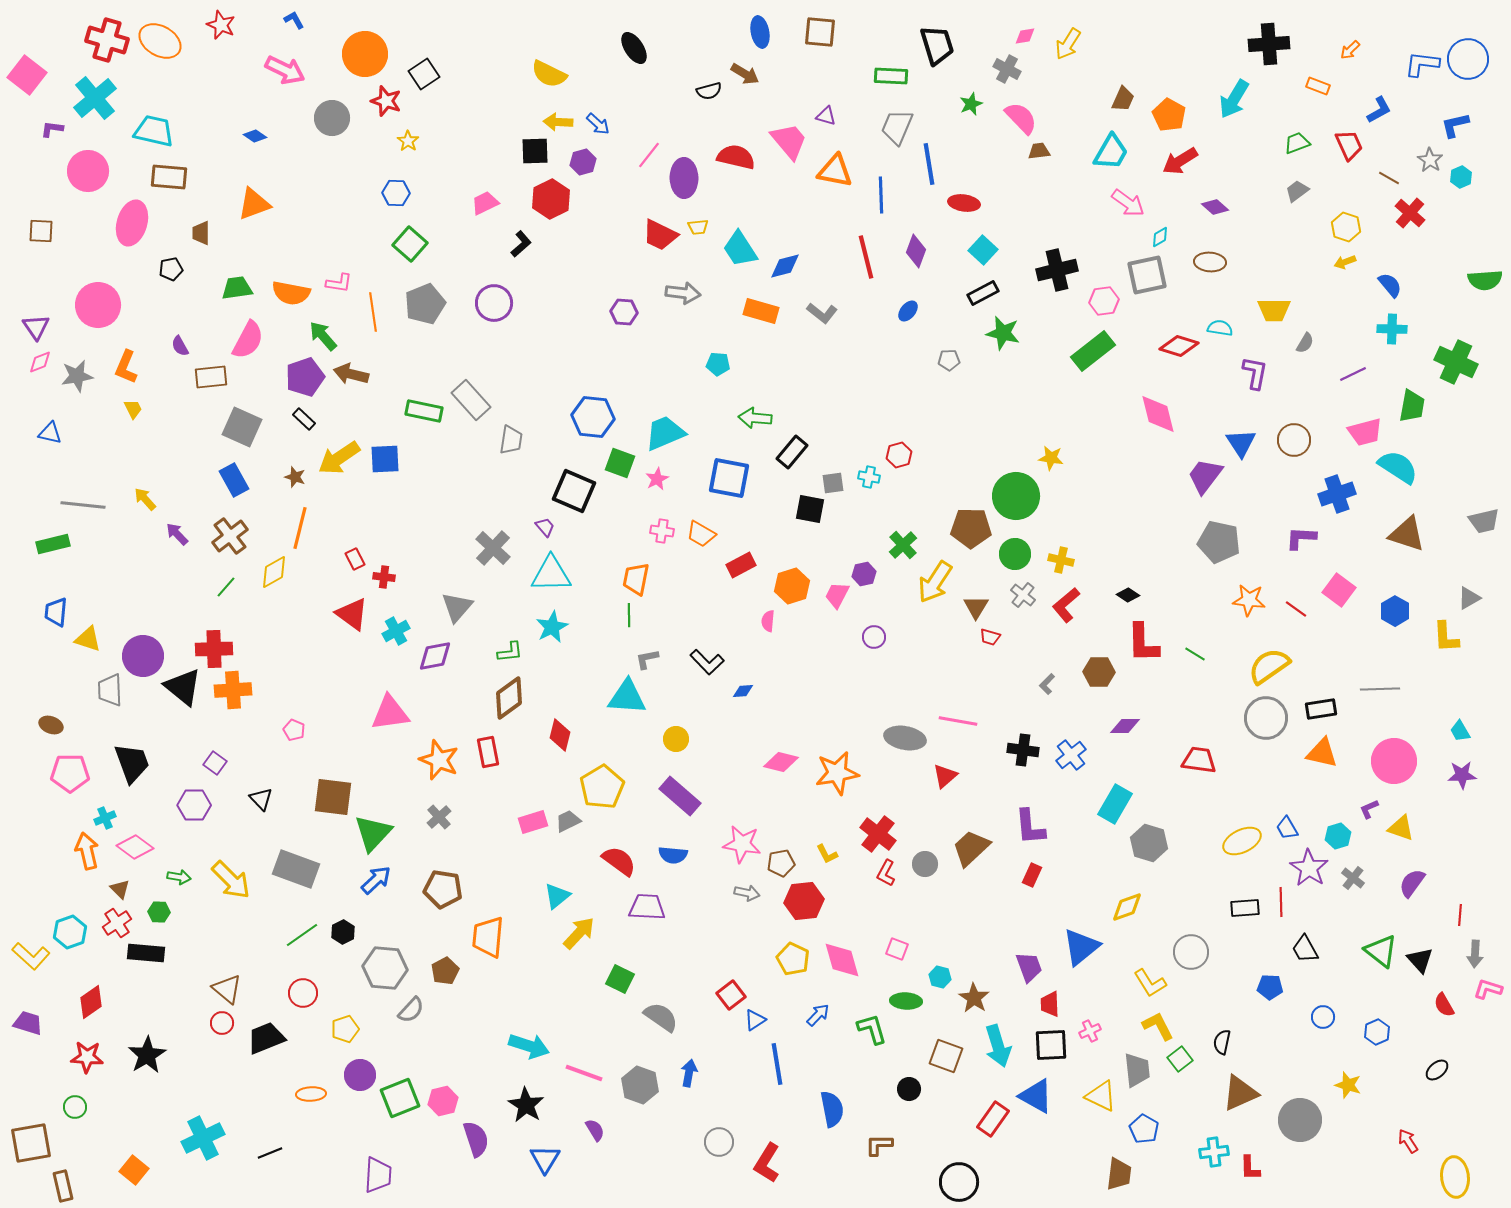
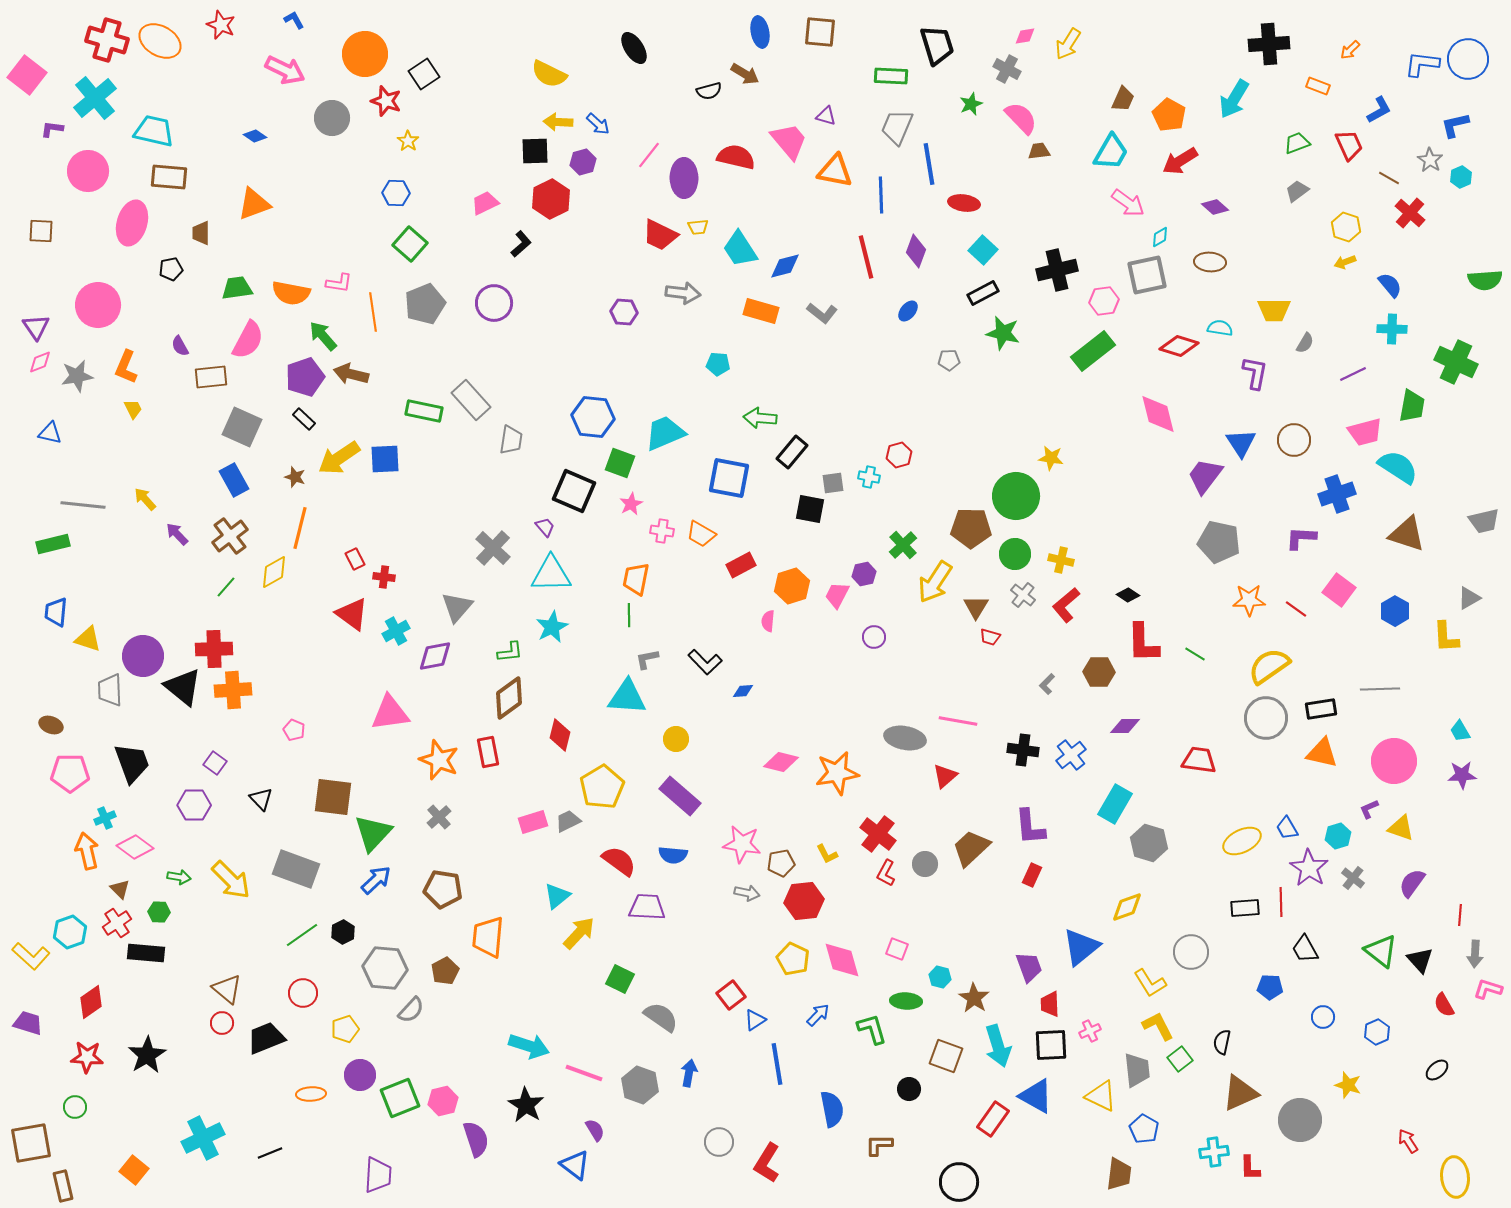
green arrow at (755, 418): moved 5 px right
pink star at (657, 479): moved 26 px left, 25 px down
orange star at (1249, 600): rotated 8 degrees counterclockwise
black L-shape at (707, 662): moved 2 px left
blue triangle at (545, 1159): moved 30 px right, 6 px down; rotated 24 degrees counterclockwise
